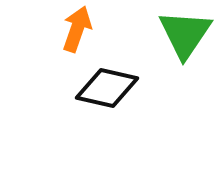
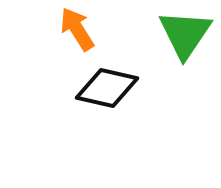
orange arrow: rotated 51 degrees counterclockwise
